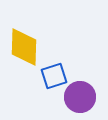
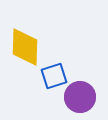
yellow diamond: moved 1 px right
